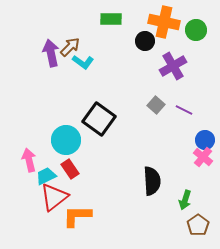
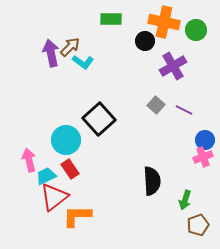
black square: rotated 12 degrees clockwise
pink cross: rotated 30 degrees clockwise
brown pentagon: rotated 15 degrees clockwise
